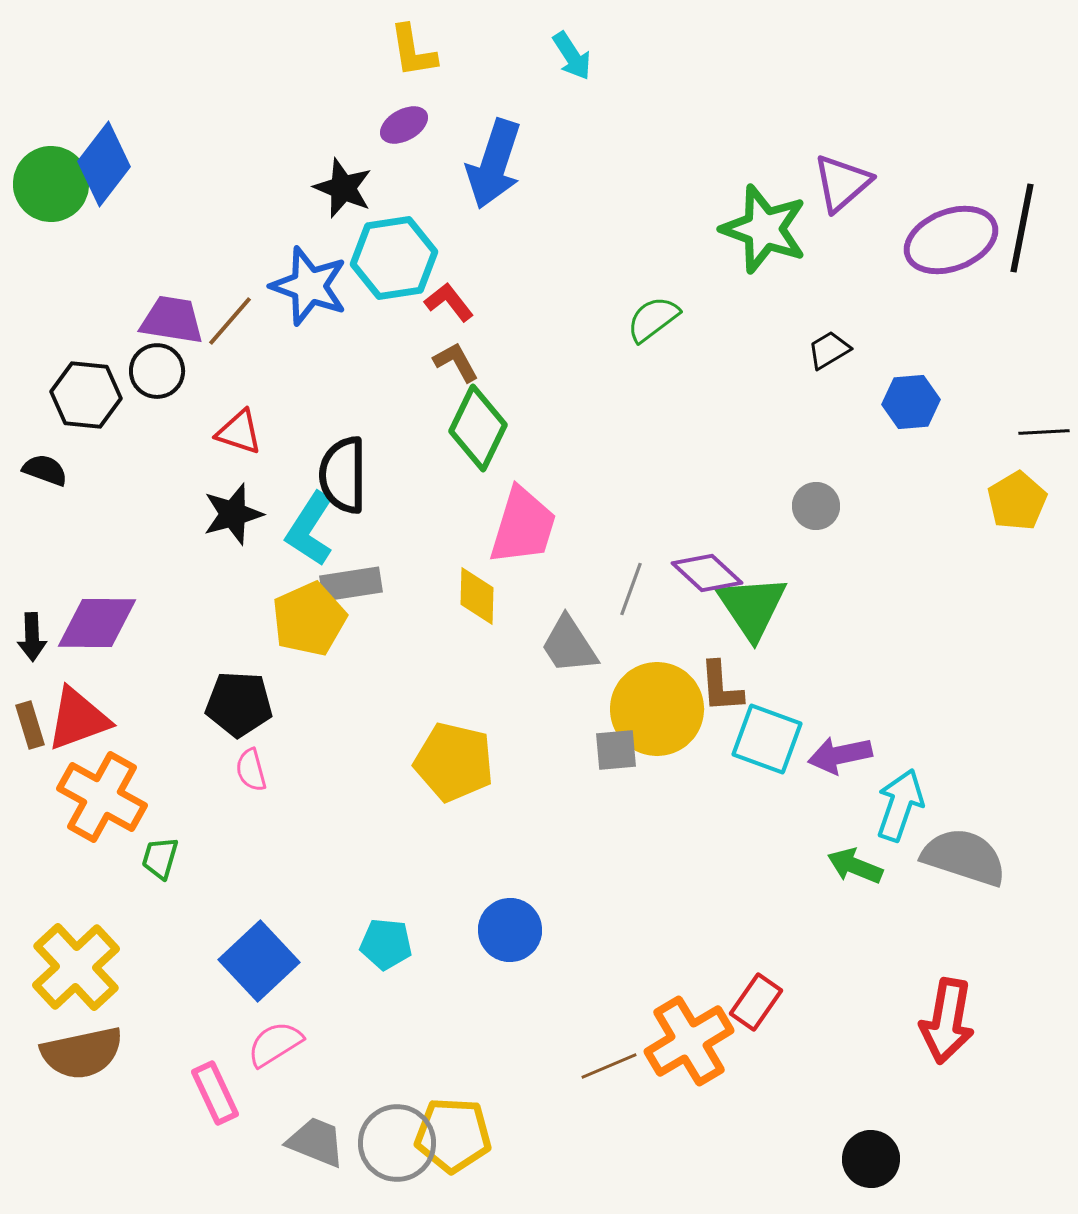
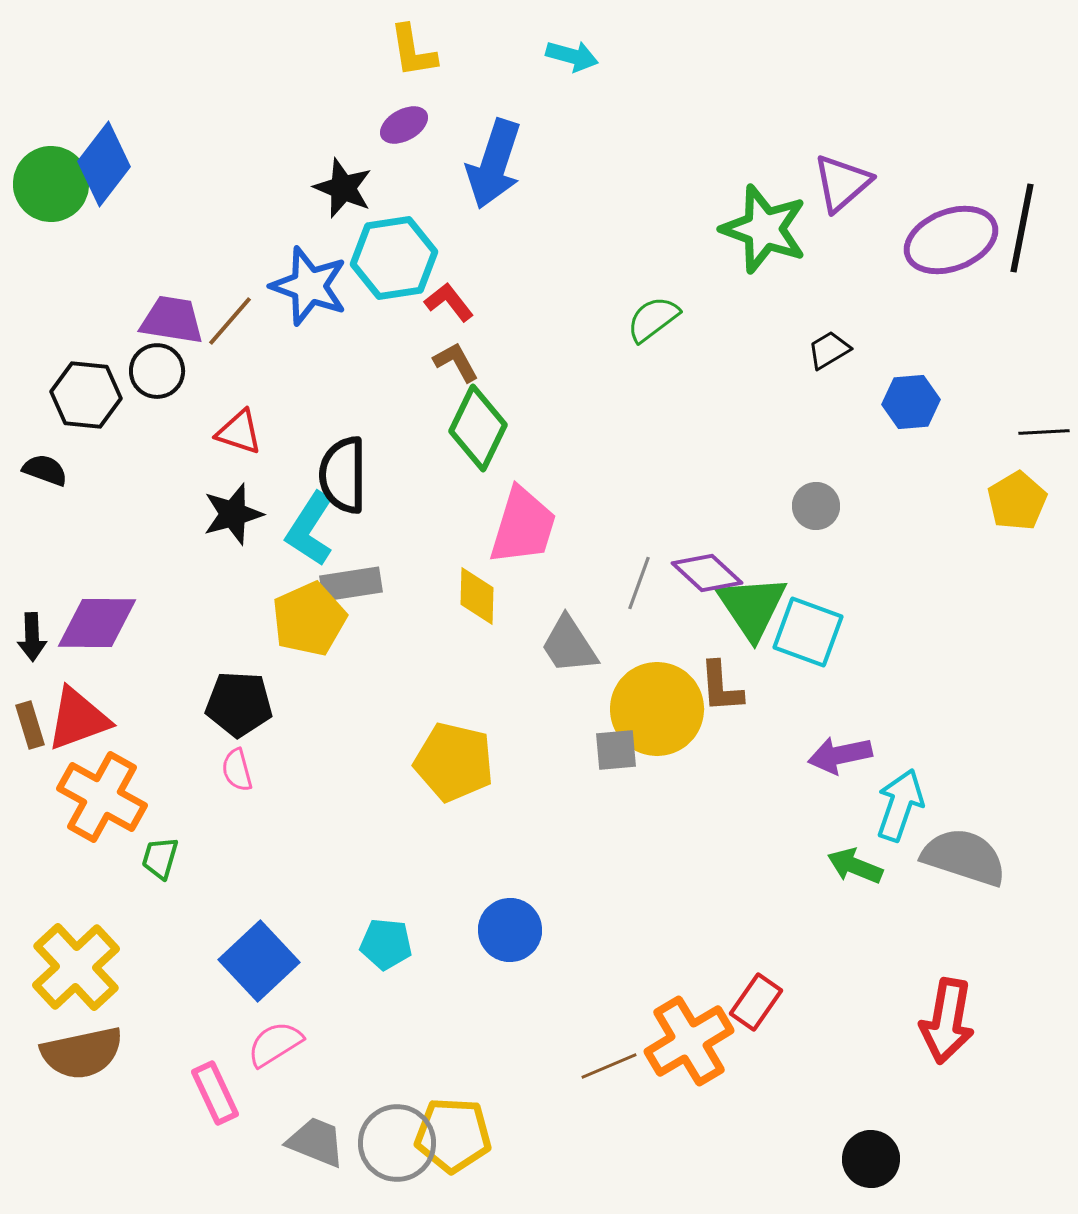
cyan arrow at (572, 56): rotated 42 degrees counterclockwise
gray line at (631, 589): moved 8 px right, 6 px up
cyan square at (767, 739): moved 41 px right, 107 px up
pink semicircle at (251, 770): moved 14 px left
